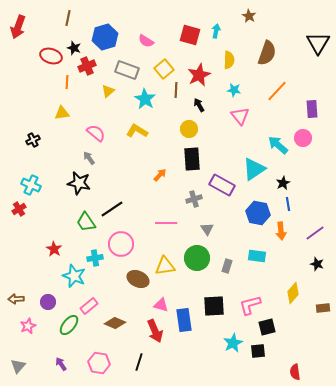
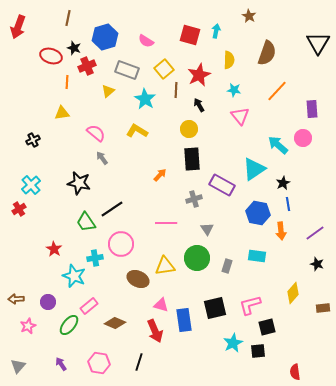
gray arrow at (89, 158): moved 13 px right
cyan cross at (31, 185): rotated 24 degrees clockwise
black square at (214, 306): moved 1 px right, 2 px down; rotated 10 degrees counterclockwise
